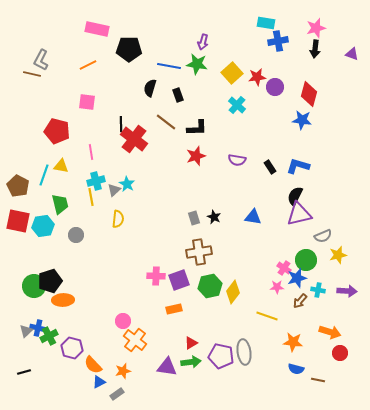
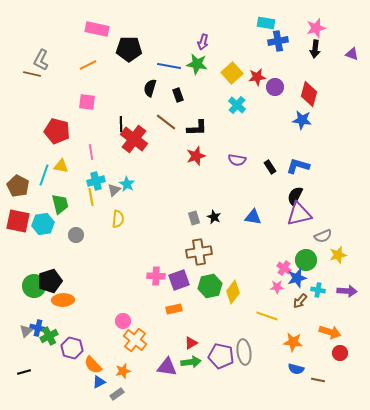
cyan hexagon at (43, 226): moved 2 px up
